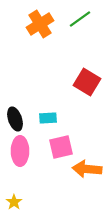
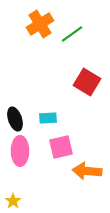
green line: moved 8 px left, 15 px down
orange arrow: moved 2 px down
yellow star: moved 1 px left, 1 px up
